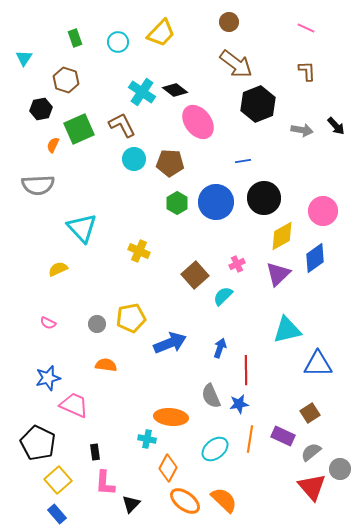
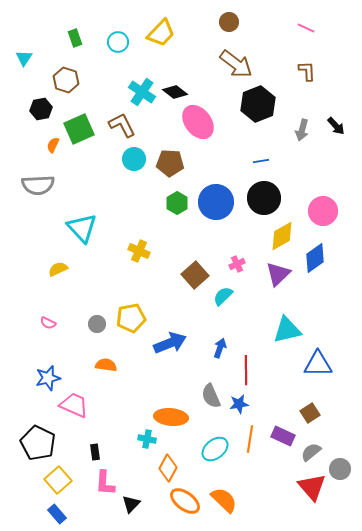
black diamond at (175, 90): moved 2 px down
gray arrow at (302, 130): rotated 95 degrees clockwise
blue line at (243, 161): moved 18 px right
